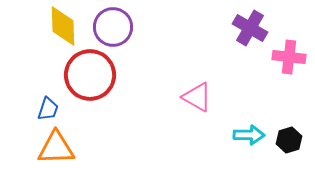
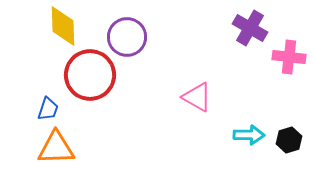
purple circle: moved 14 px right, 10 px down
